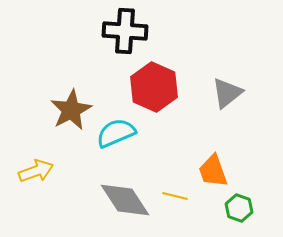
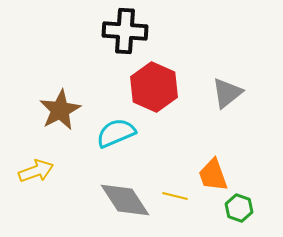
brown star: moved 11 px left
orange trapezoid: moved 4 px down
